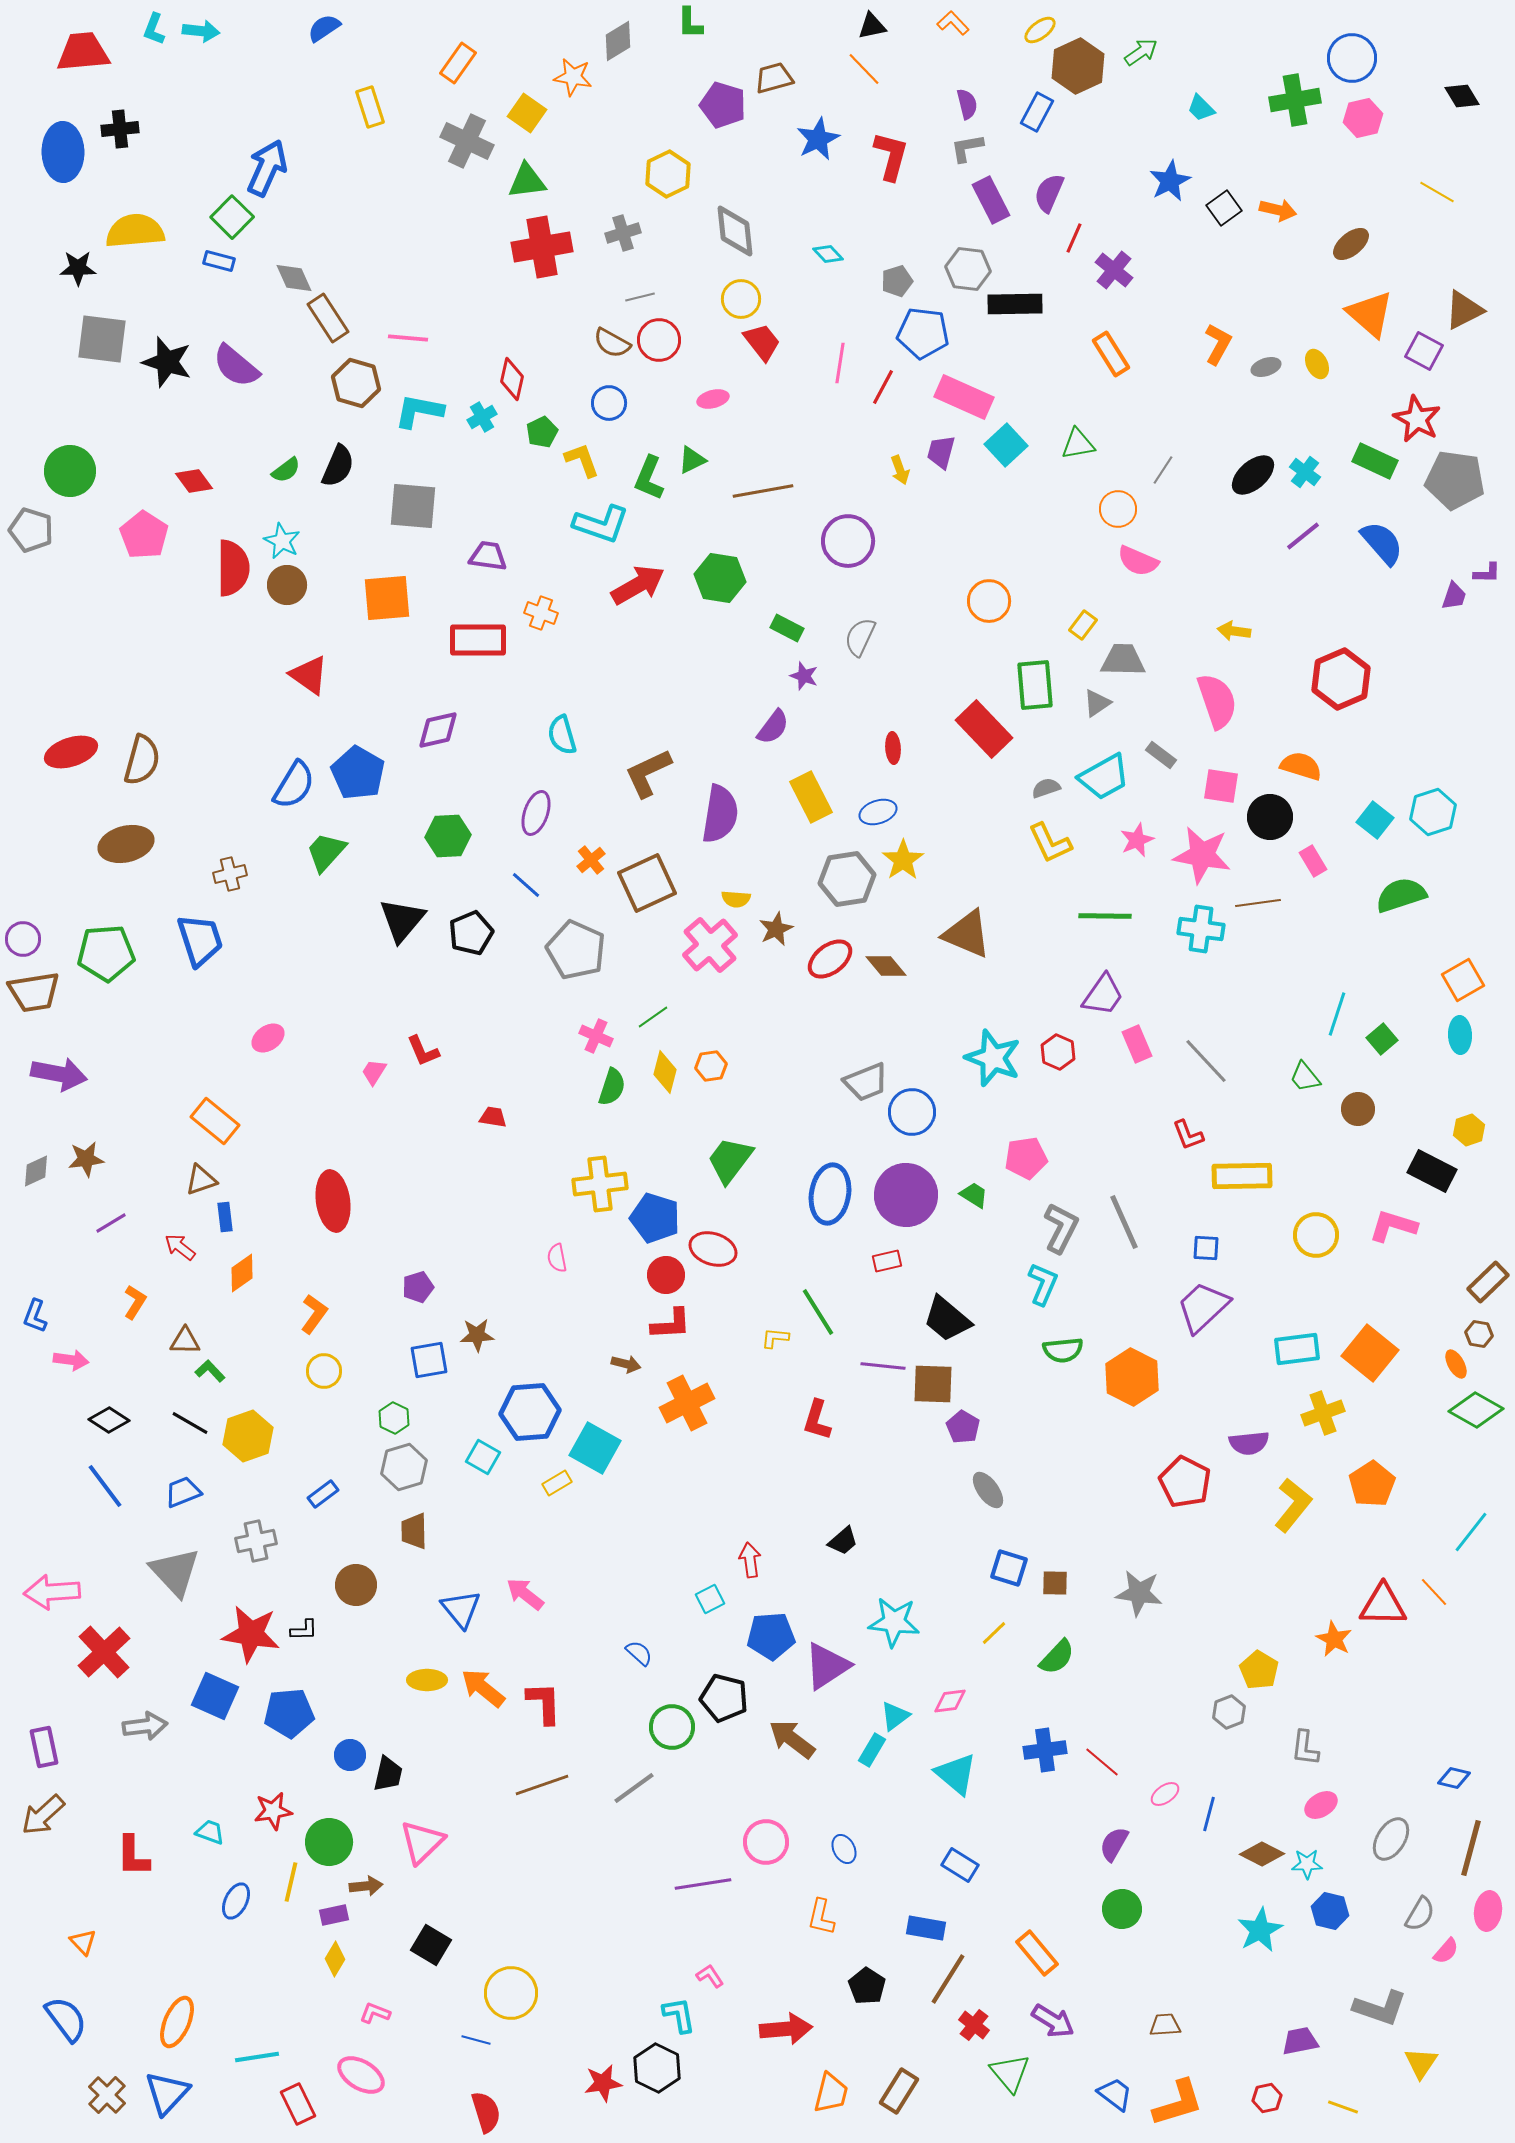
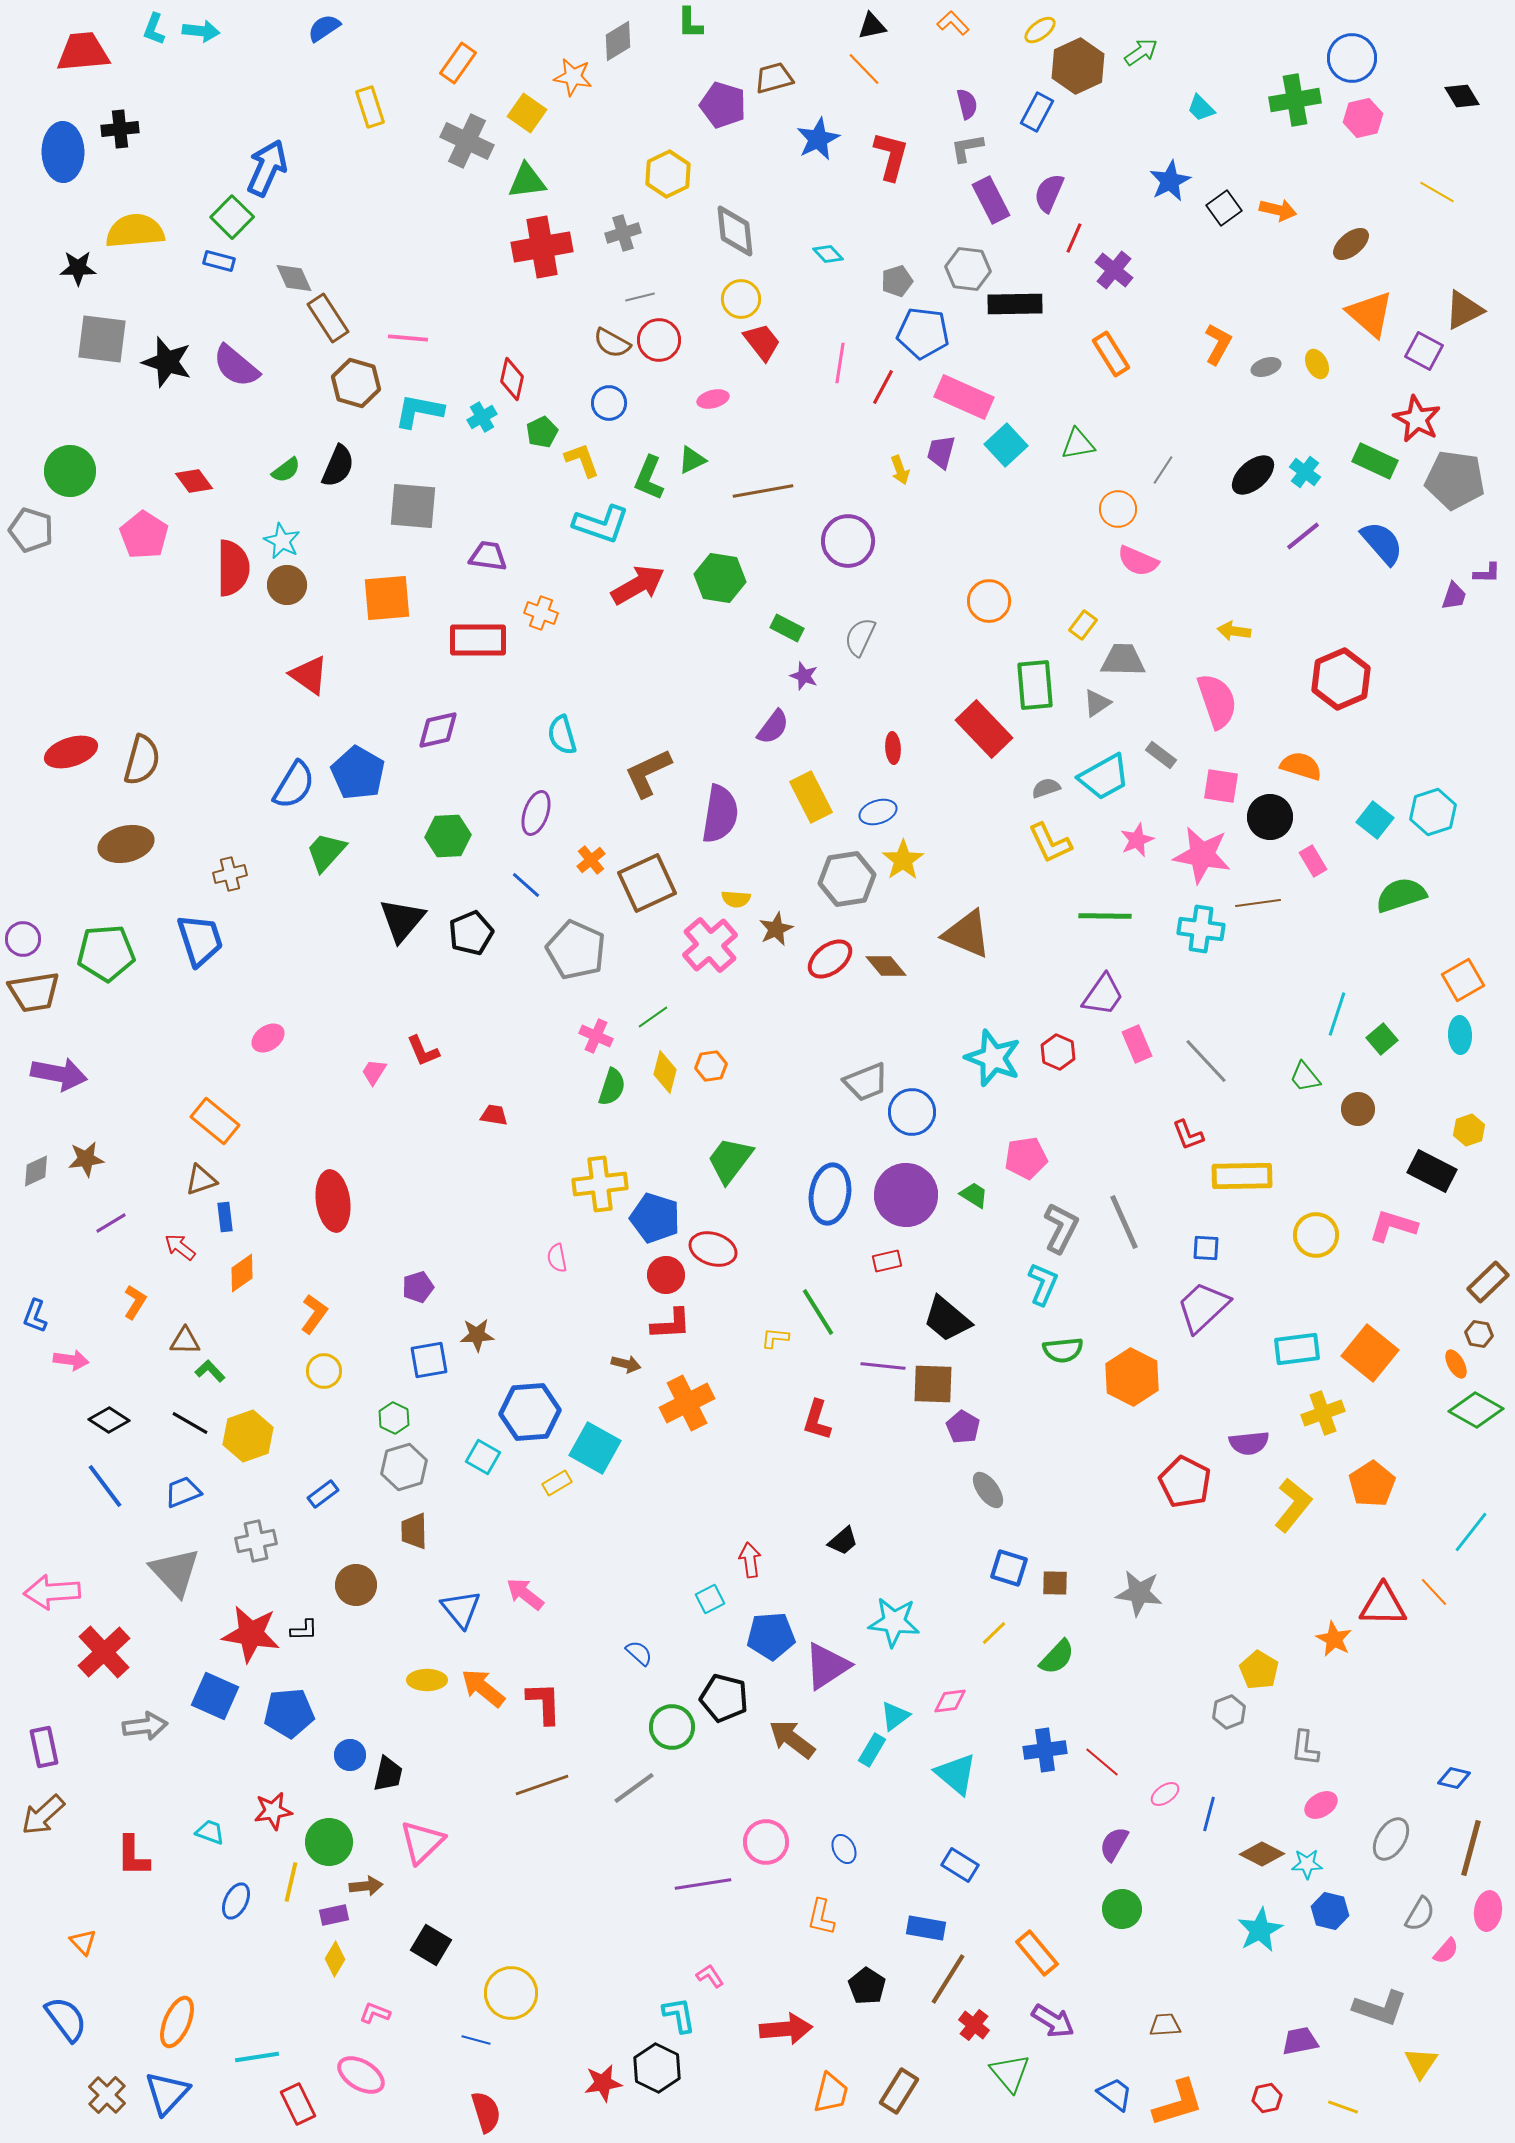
red trapezoid at (493, 1117): moved 1 px right, 2 px up
